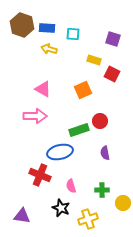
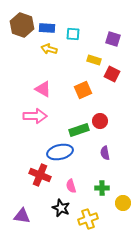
green cross: moved 2 px up
